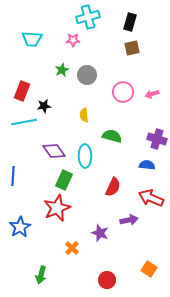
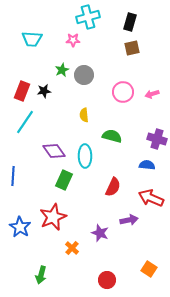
gray circle: moved 3 px left
black star: moved 15 px up
cyan line: moved 1 px right; rotated 45 degrees counterclockwise
red star: moved 4 px left, 9 px down
blue star: rotated 10 degrees counterclockwise
